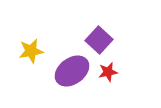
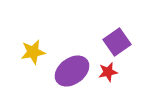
purple square: moved 18 px right, 2 px down; rotated 12 degrees clockwise
yellow star: moved 2 px right, 1 px down
